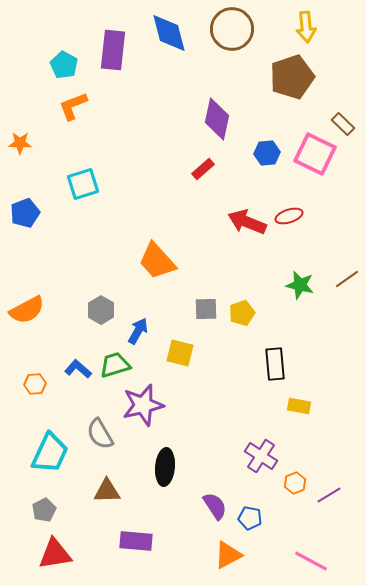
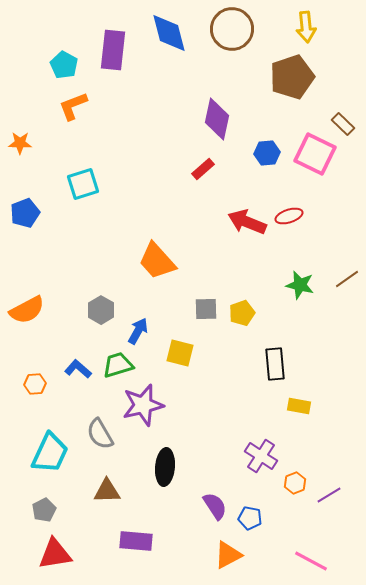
green trapezoid at (115, 365): moved 3 px right
